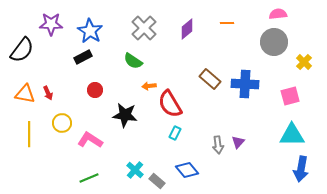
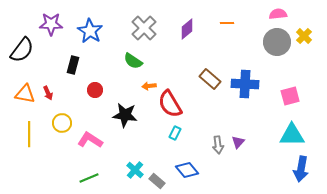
gray circle: moved 3 px right
black rectangle: moved 10 px left, 8 px down; rotated 48 degrees counterclockwise
yellow cross: moved 26 px up
